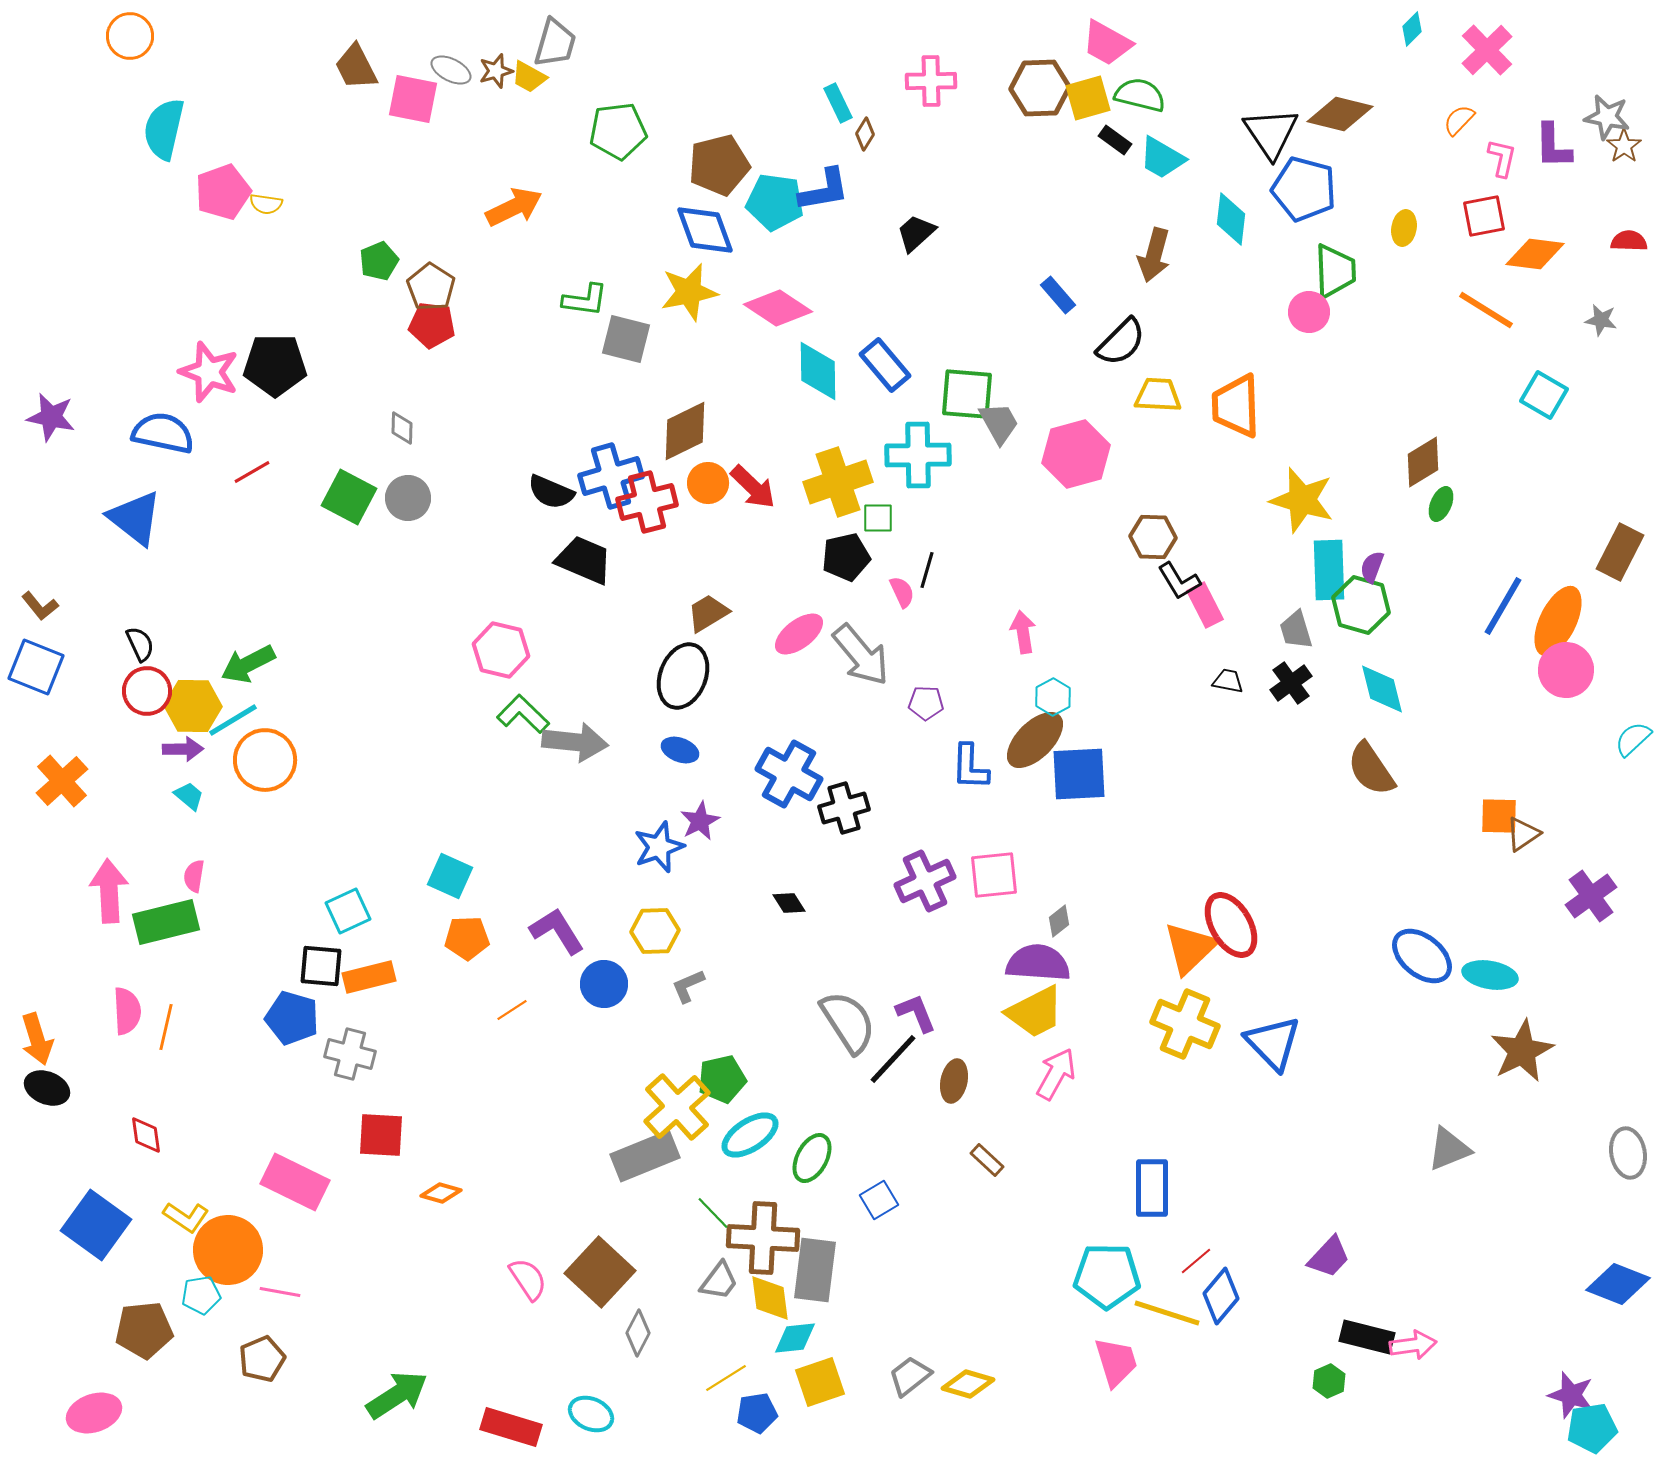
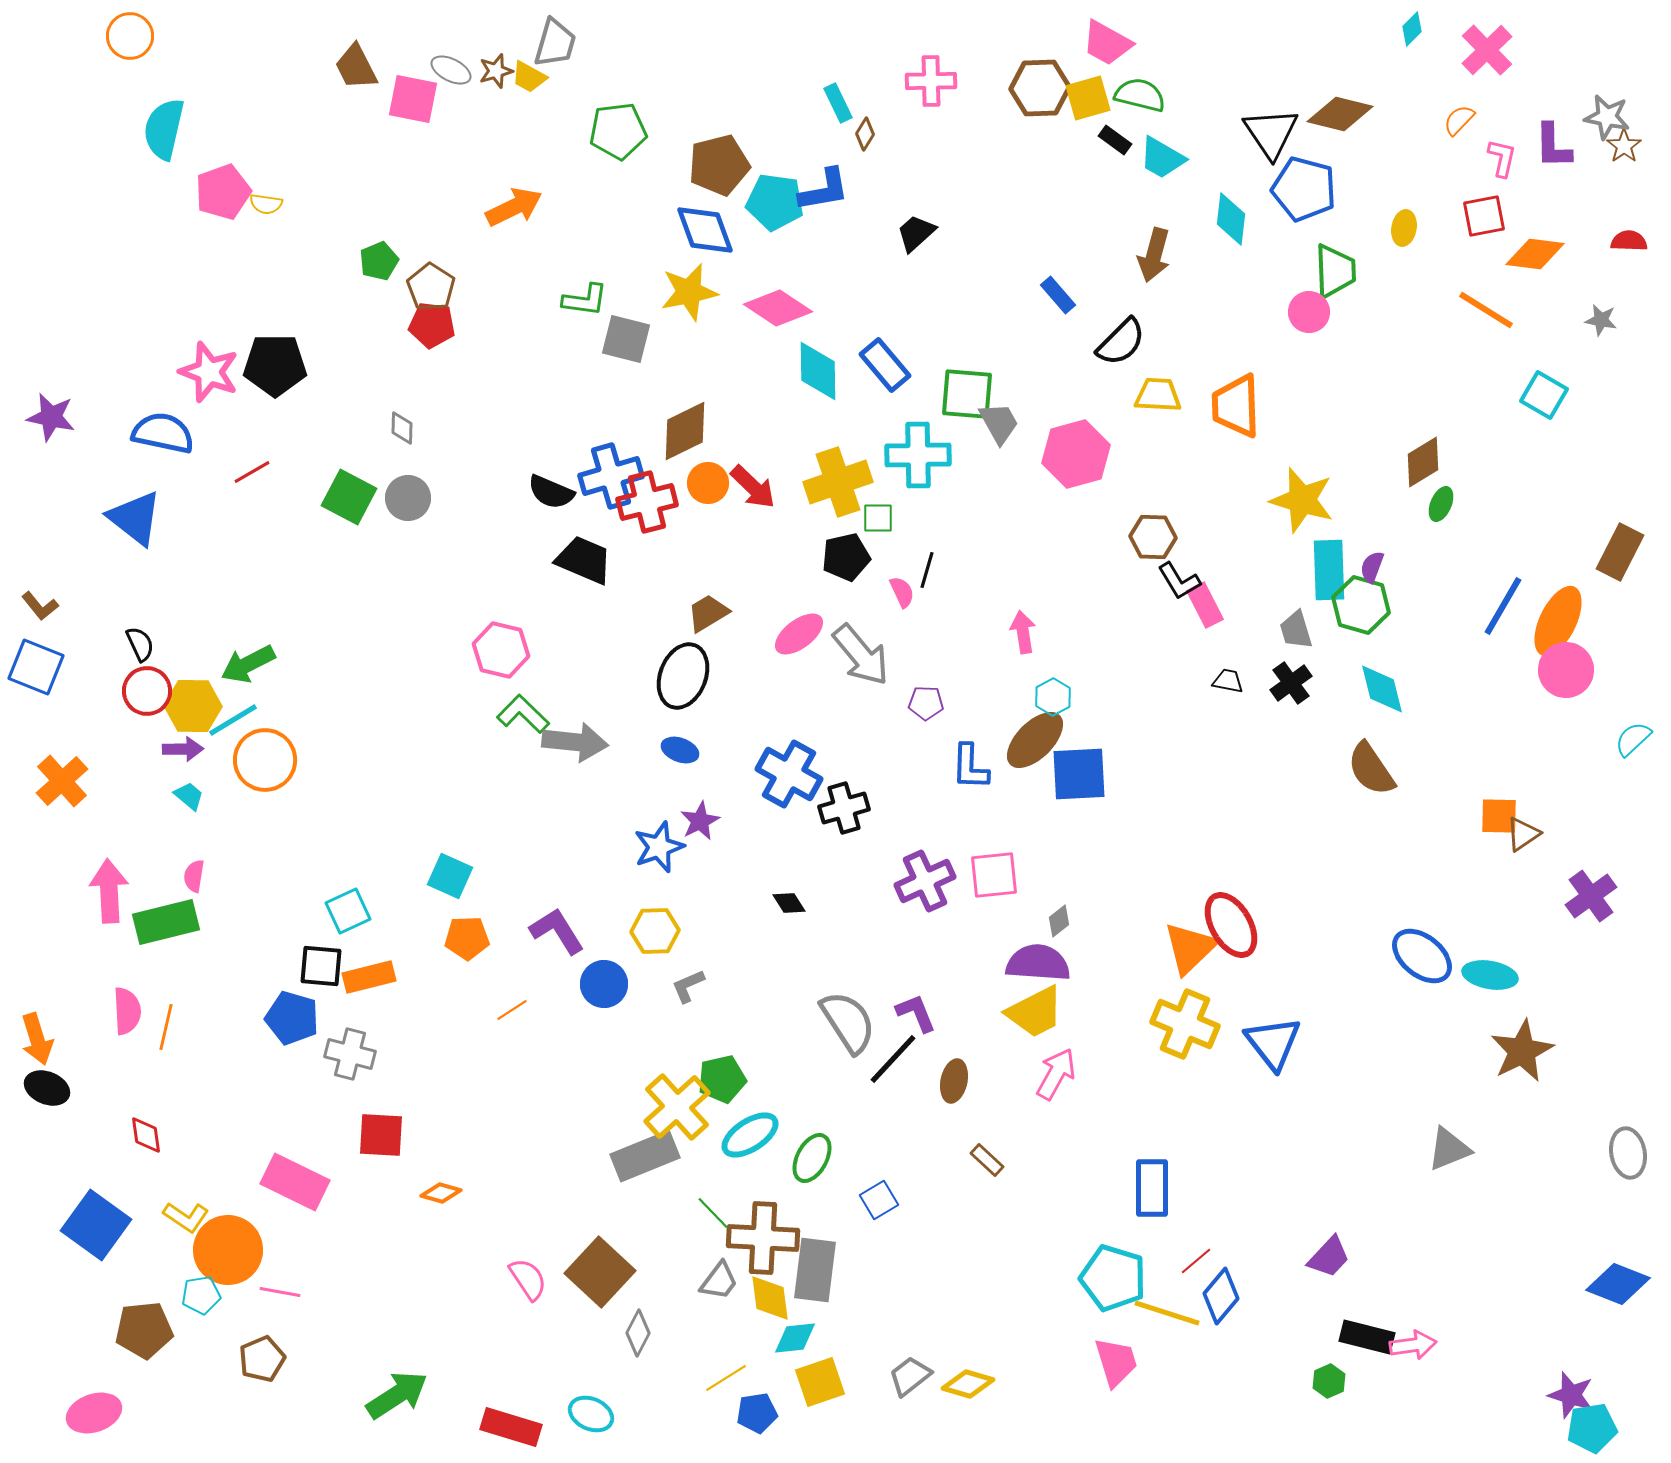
blue triangle at (1273, 1043): rotated 6 degrees clockwise
cyan pentagon at (1107, 1276): moved 6 px right, 2 px down; rotated 16 degrees clockwise
